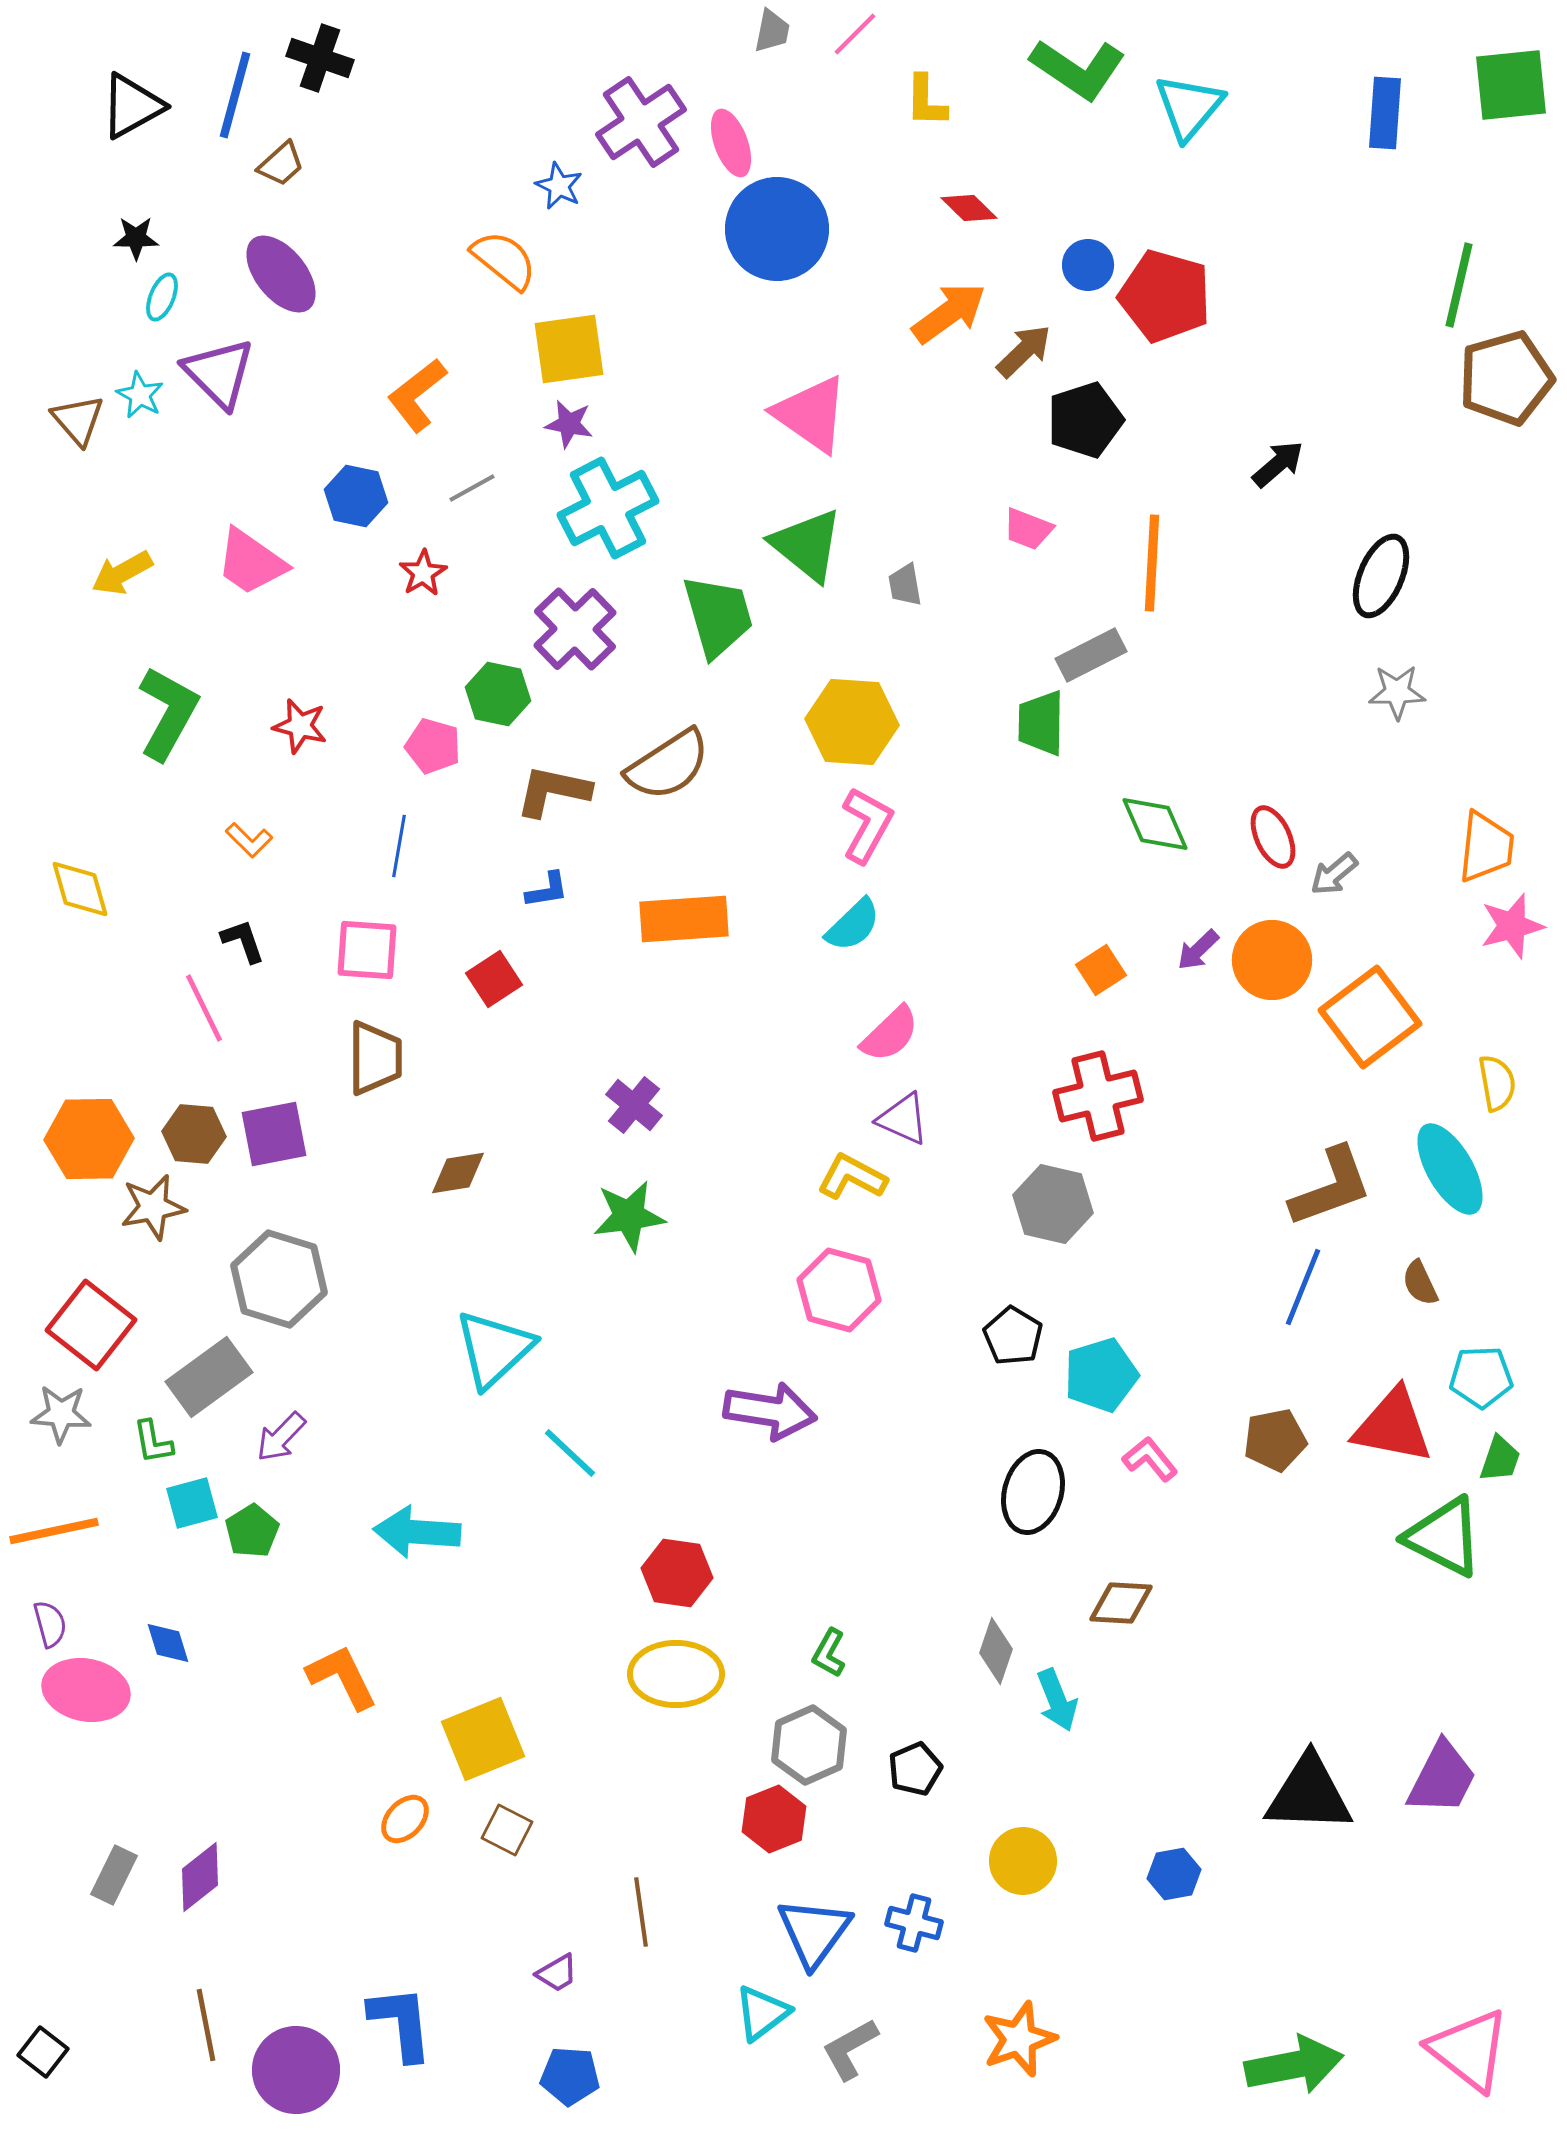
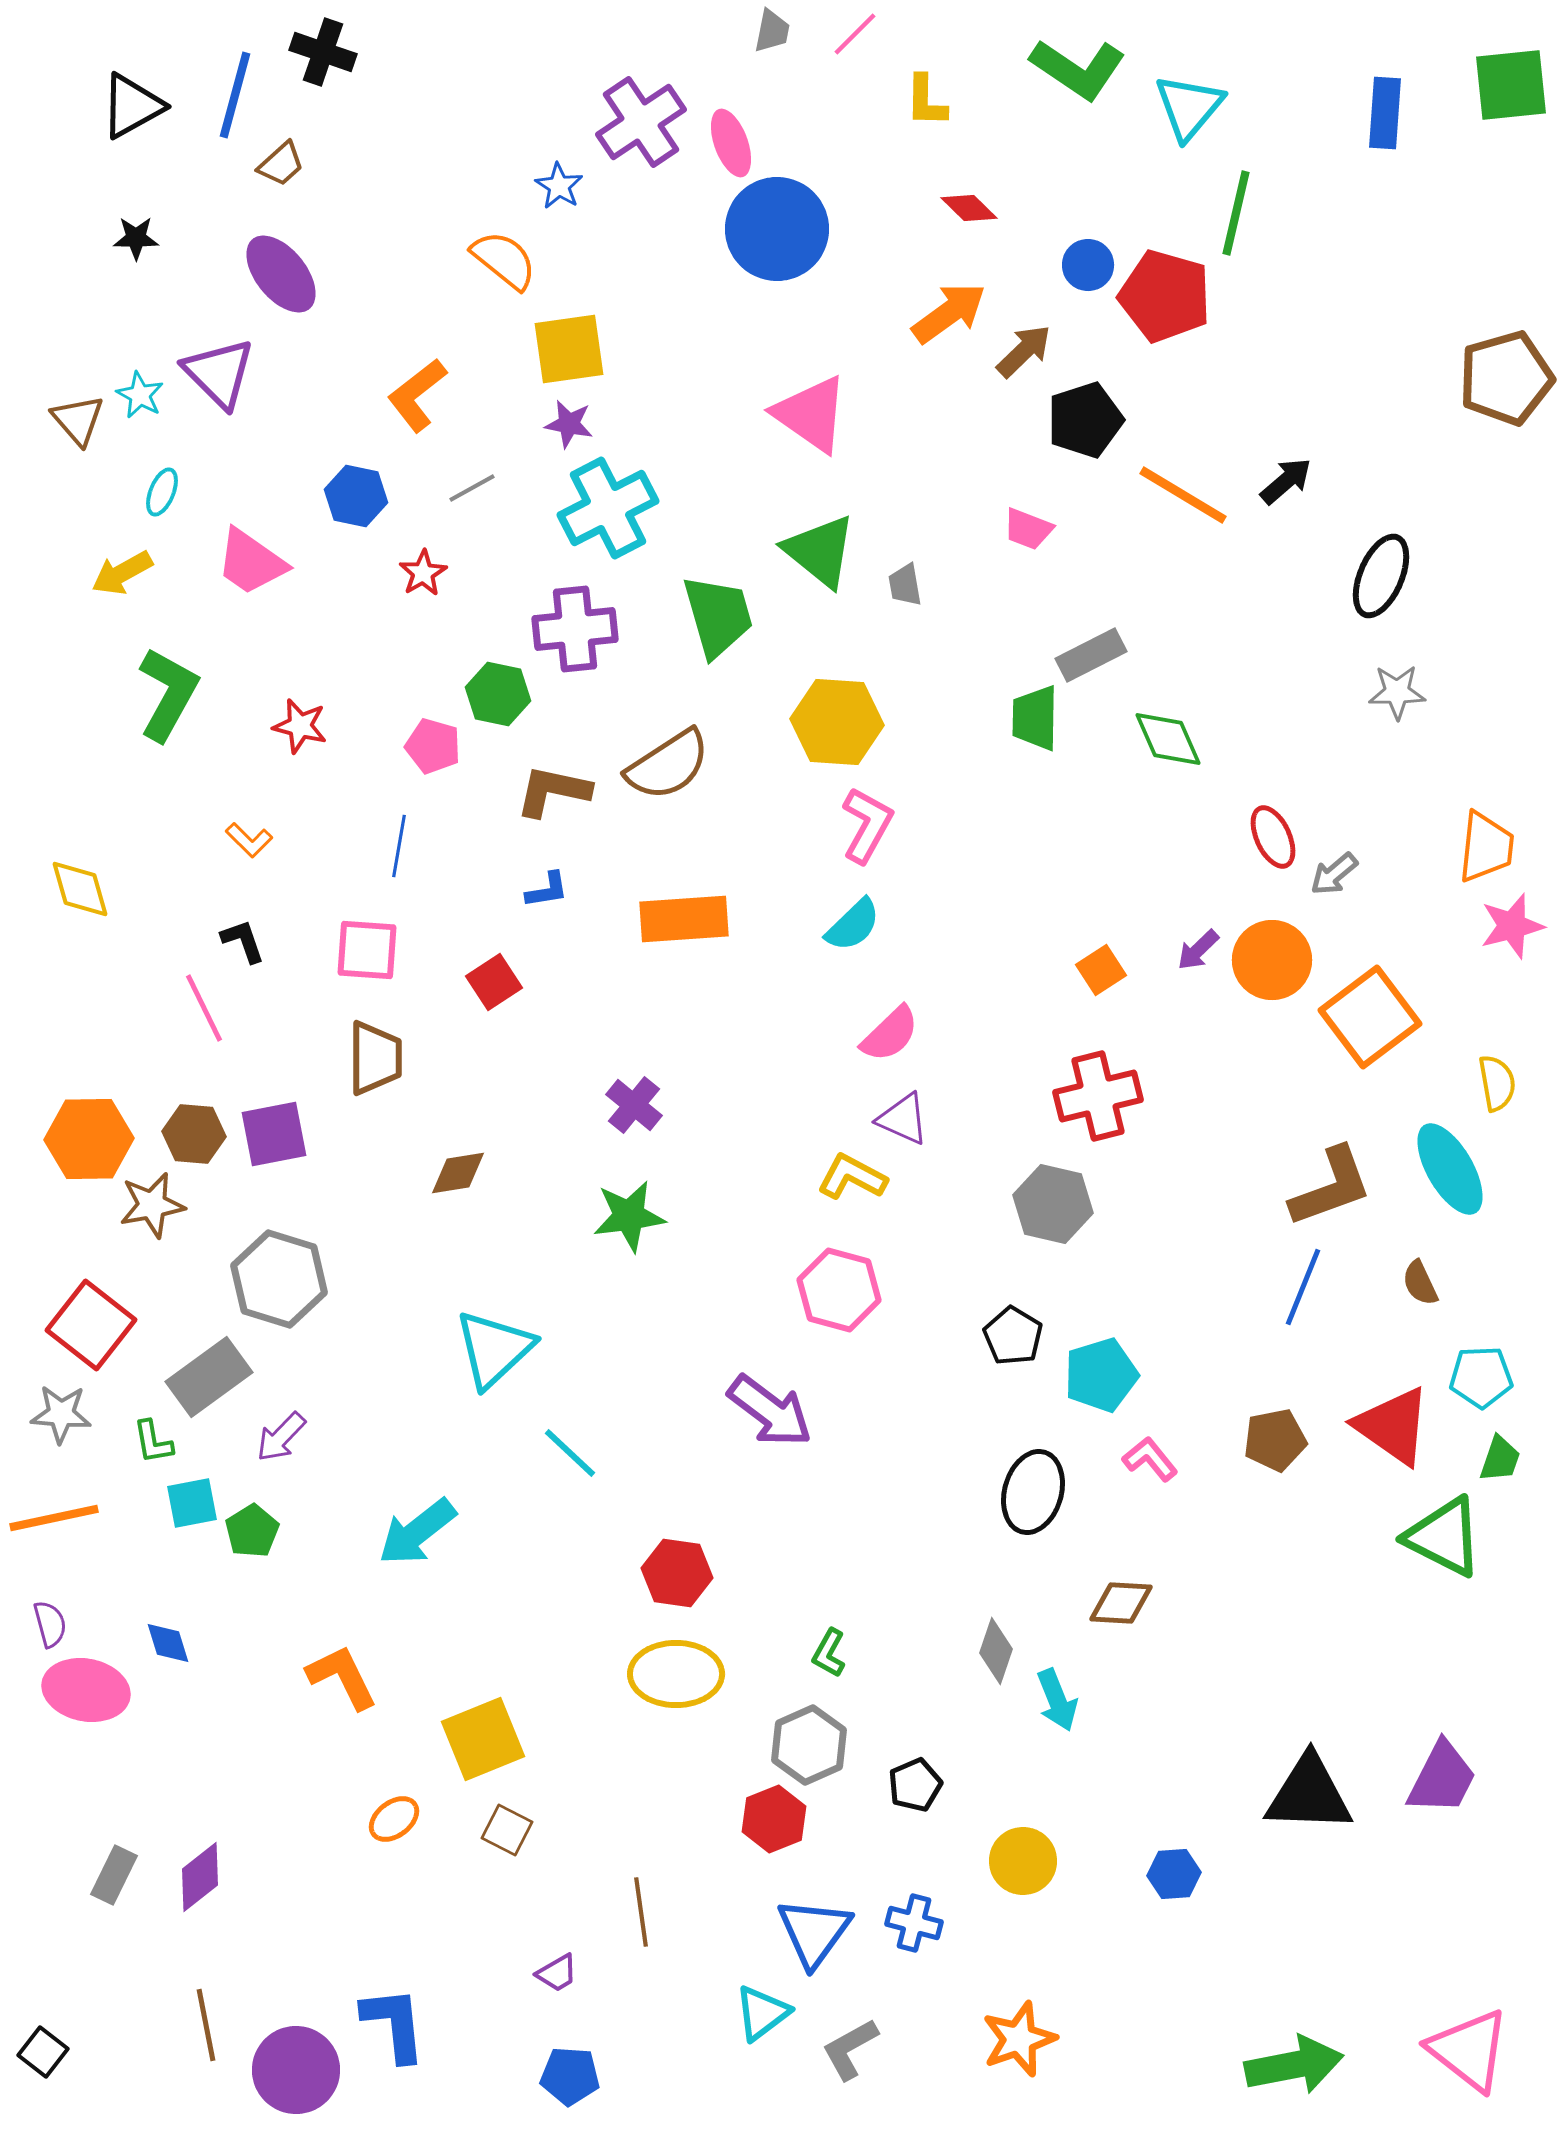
black cross at (320, 58): moved 3 px right, 6 px up
blue star at (559, 186): rotated 6 degrees clockwise
green line at (1459, 285): moved 223 px left, 72 px up
cyan ellipse at (162, 297): moved 195 px down
black arrow at (1278, 464): moved 8 px right, 17 px down
green triangle at (807, 545): moved 13 px right, 6 px down
orange line at (1152, 563): moved 31 px right, 68 px up; rotated 62 degrees counterclockwise
purple cross at (575, 629): rotated 38 degrees clockwise
green L-shape at (168, 713): moved 19 px up
yellow hexagon at (852, 722): moved 15 px left
green trapezoid at (1041, 723): moved 6 px left, 5 px up
green diamond at (1155, 824): moved 13 px right, 85 px up
red square at (494, 979): moved 3 px down
brown star at (153, 1207): moved 1 px left, 2 px up
purple arrow at (770, 1411): rotated 28 degrees clockwise
red triangle at (1393, 1426): rotated 24 degrees clockwise
cyan square at (192, 1503): rotated 4 degrees clockwise
orange line at (54, 1531): moved 13 px up
cyan arrow at (417, 1532): rotated 42 degrees counterclockwise
black pentagon at (915, 1769): moved 16 px down
orange ellipse at (405, 1819): moved 11 px left; rotated 9 degrees clockwise
blue hexagon at (1174, 1874): rotated 6 degrees clockwise
blue L-shape at (401, 2023): moved 7 px left, 1 px down
